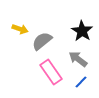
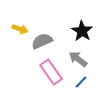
gray semicircle: rotated 15 degrees clockwise
